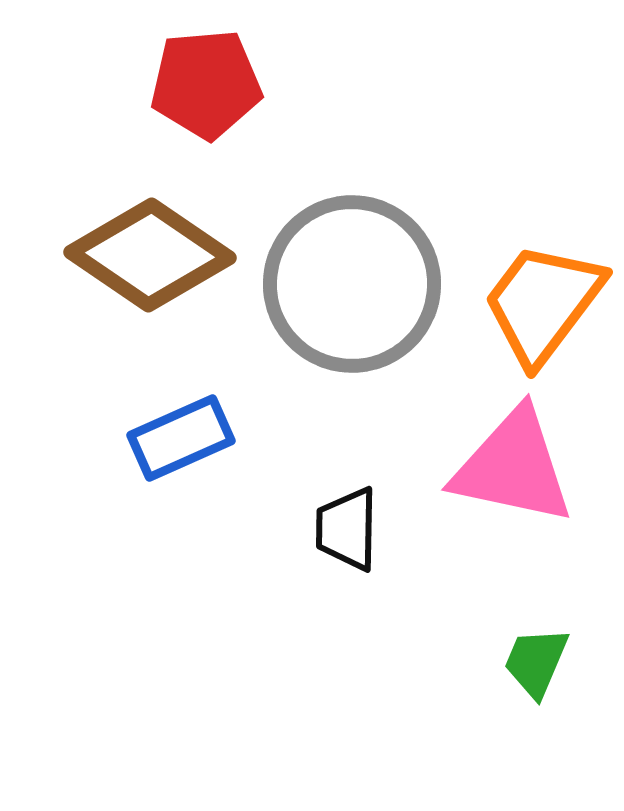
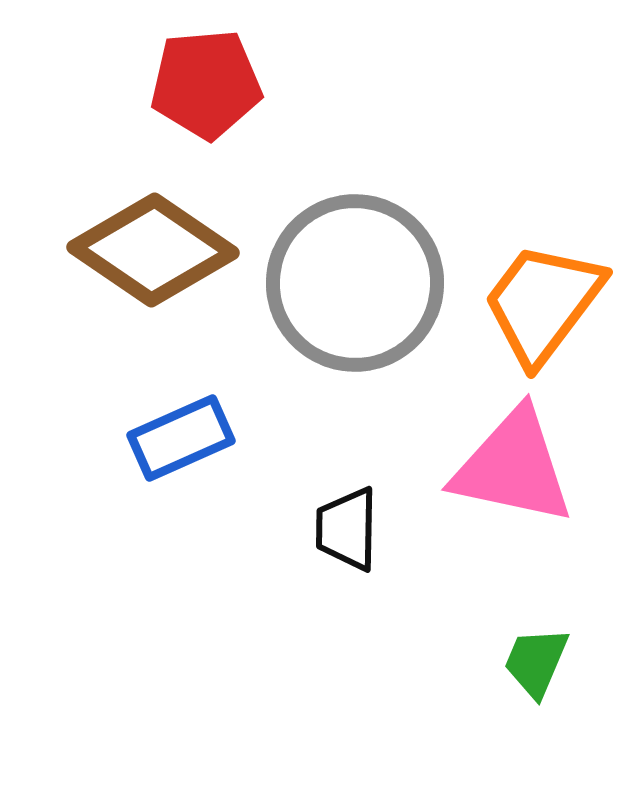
brown diamond: moved 3 px right, 5 px up
gray circle: moved 3 px right, 1 px up
